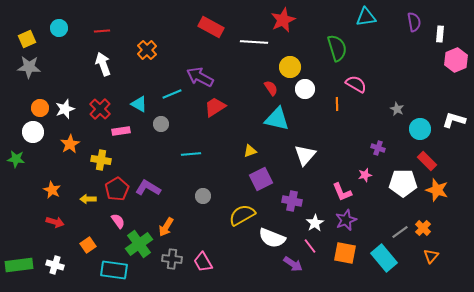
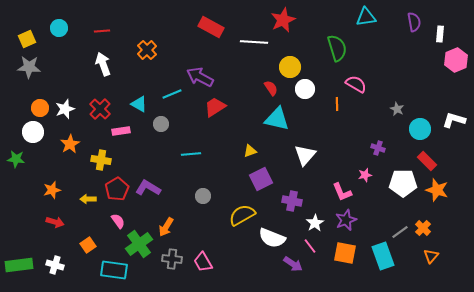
orange star at (52, 190): rotated 30 degrees clockwise
cyan rectangle at (384, 258): moved 1 px left, 2 px up; rotated 20 degrees clockwise
